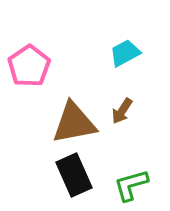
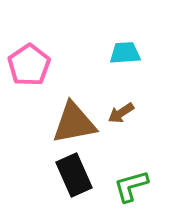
cyan trapezoid: rotated 24 degrees clockwise
pink pentagon: moved 1 px up
brown arrow: moved 1 px left, 2 px down; rotated 24 degrees clockwise
green L-shape: moved 1 px down
